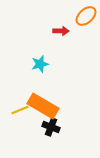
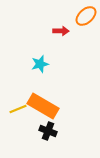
yellow line: moved 2 px left, 1 px up
black cross: moved 3 px left, 4 px down
